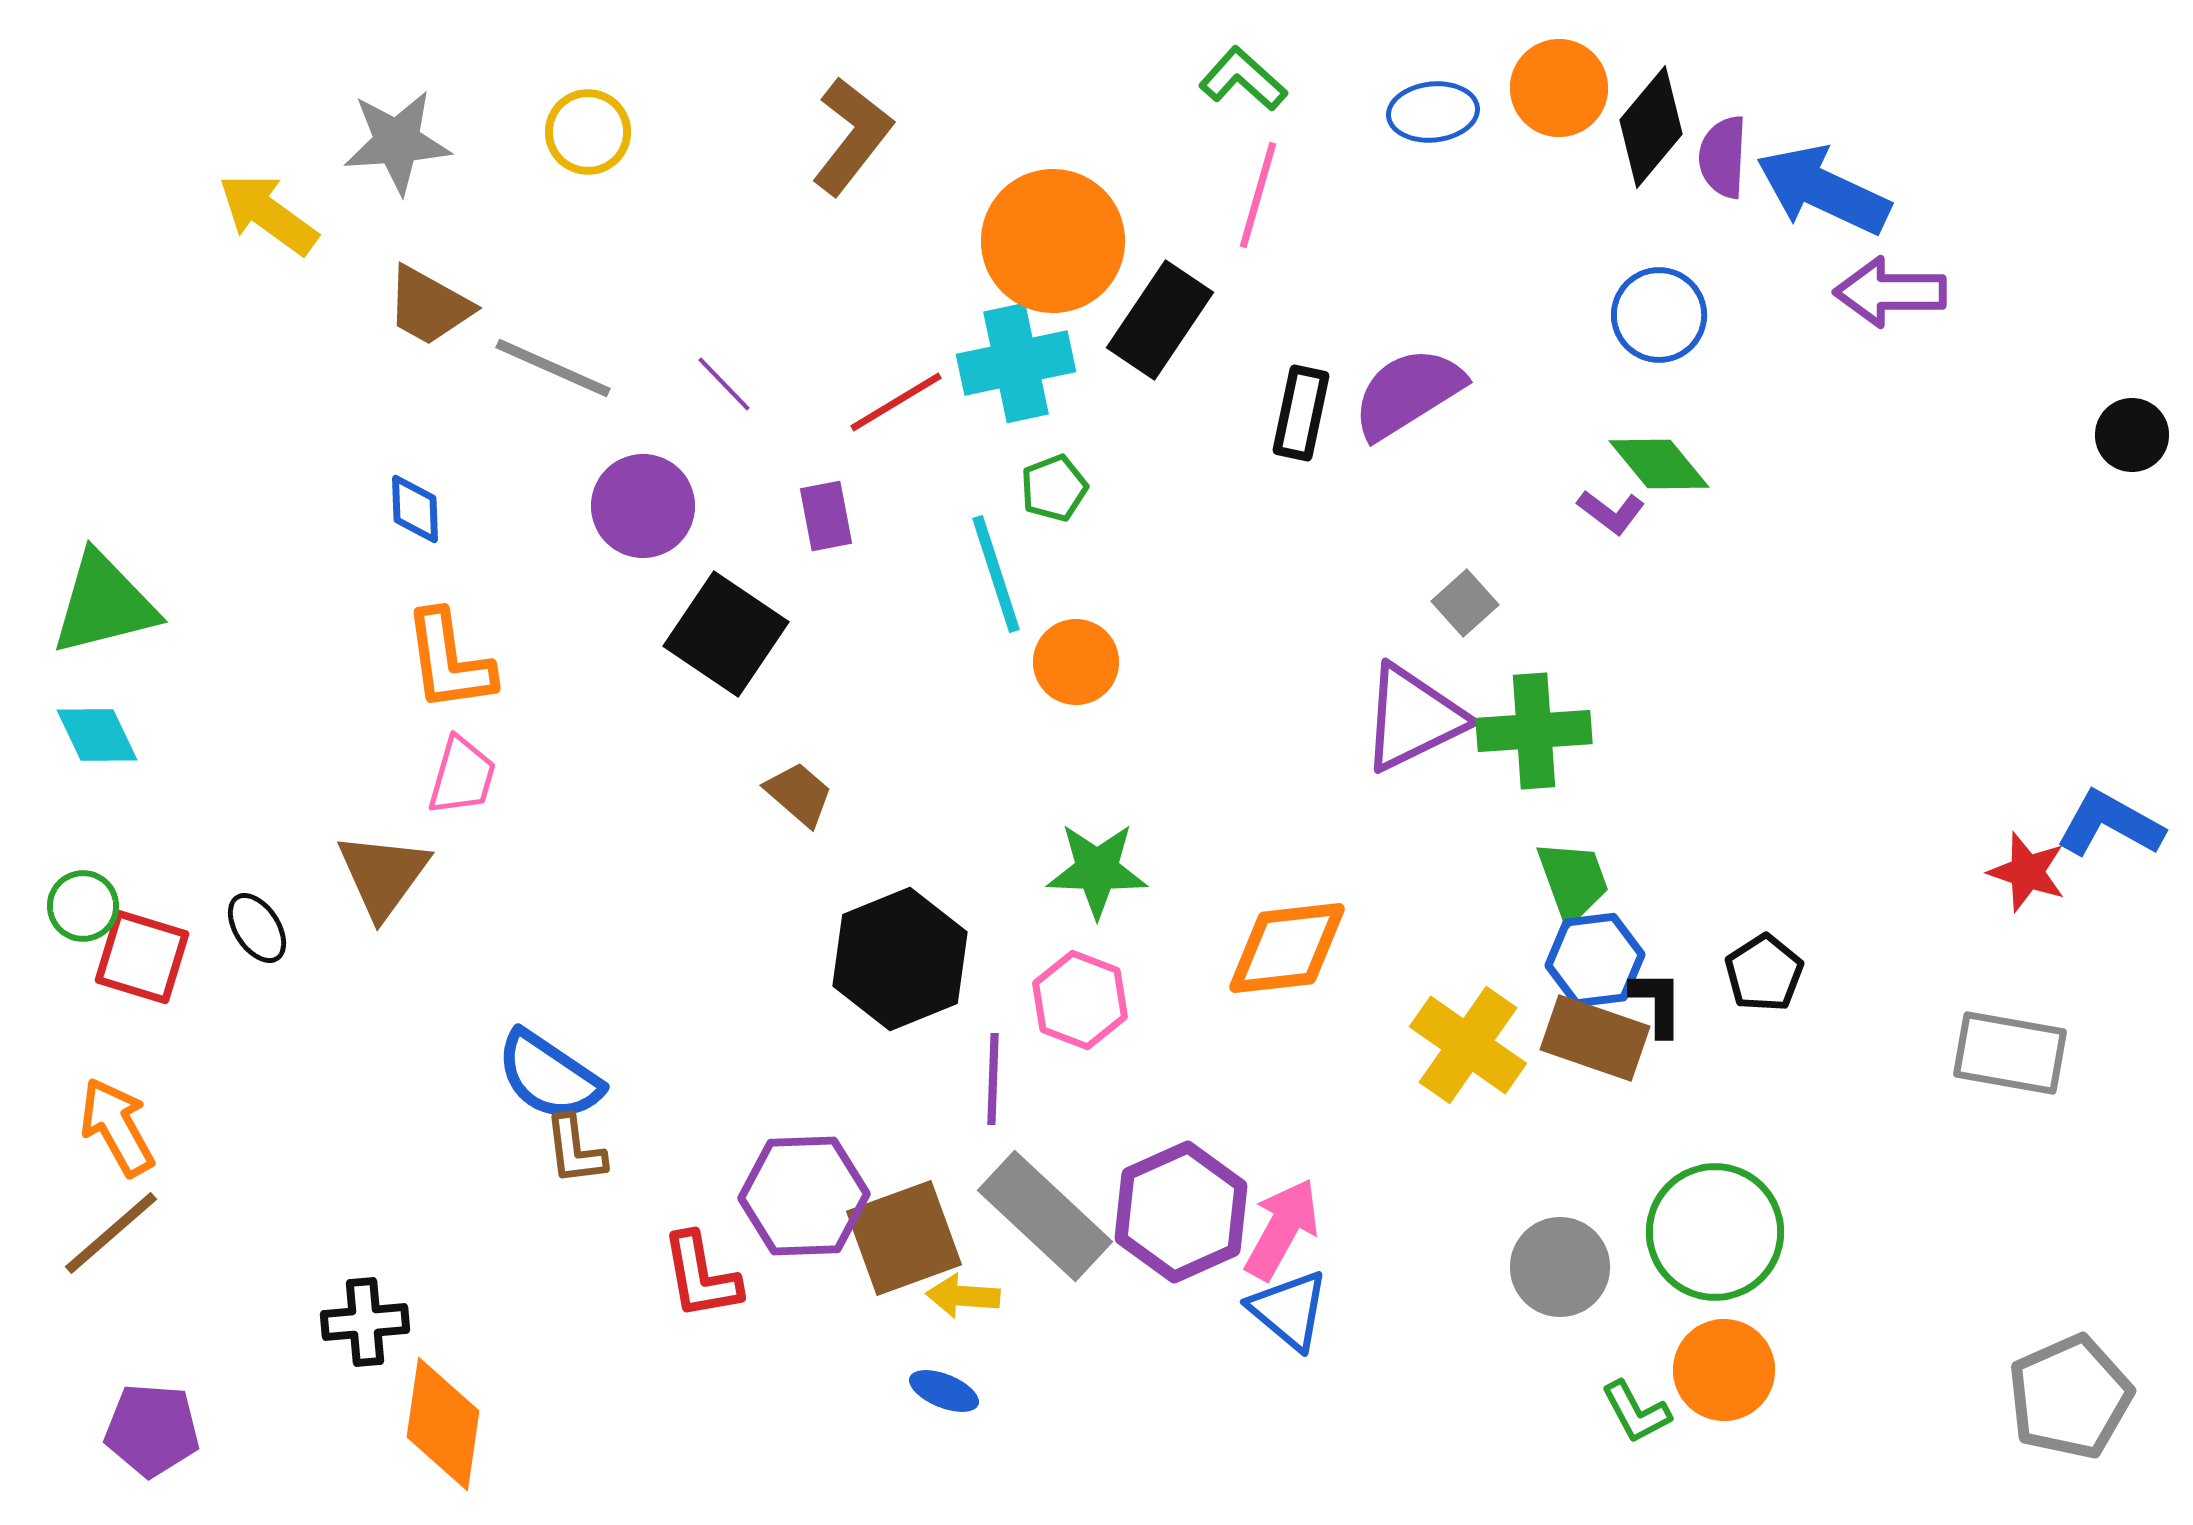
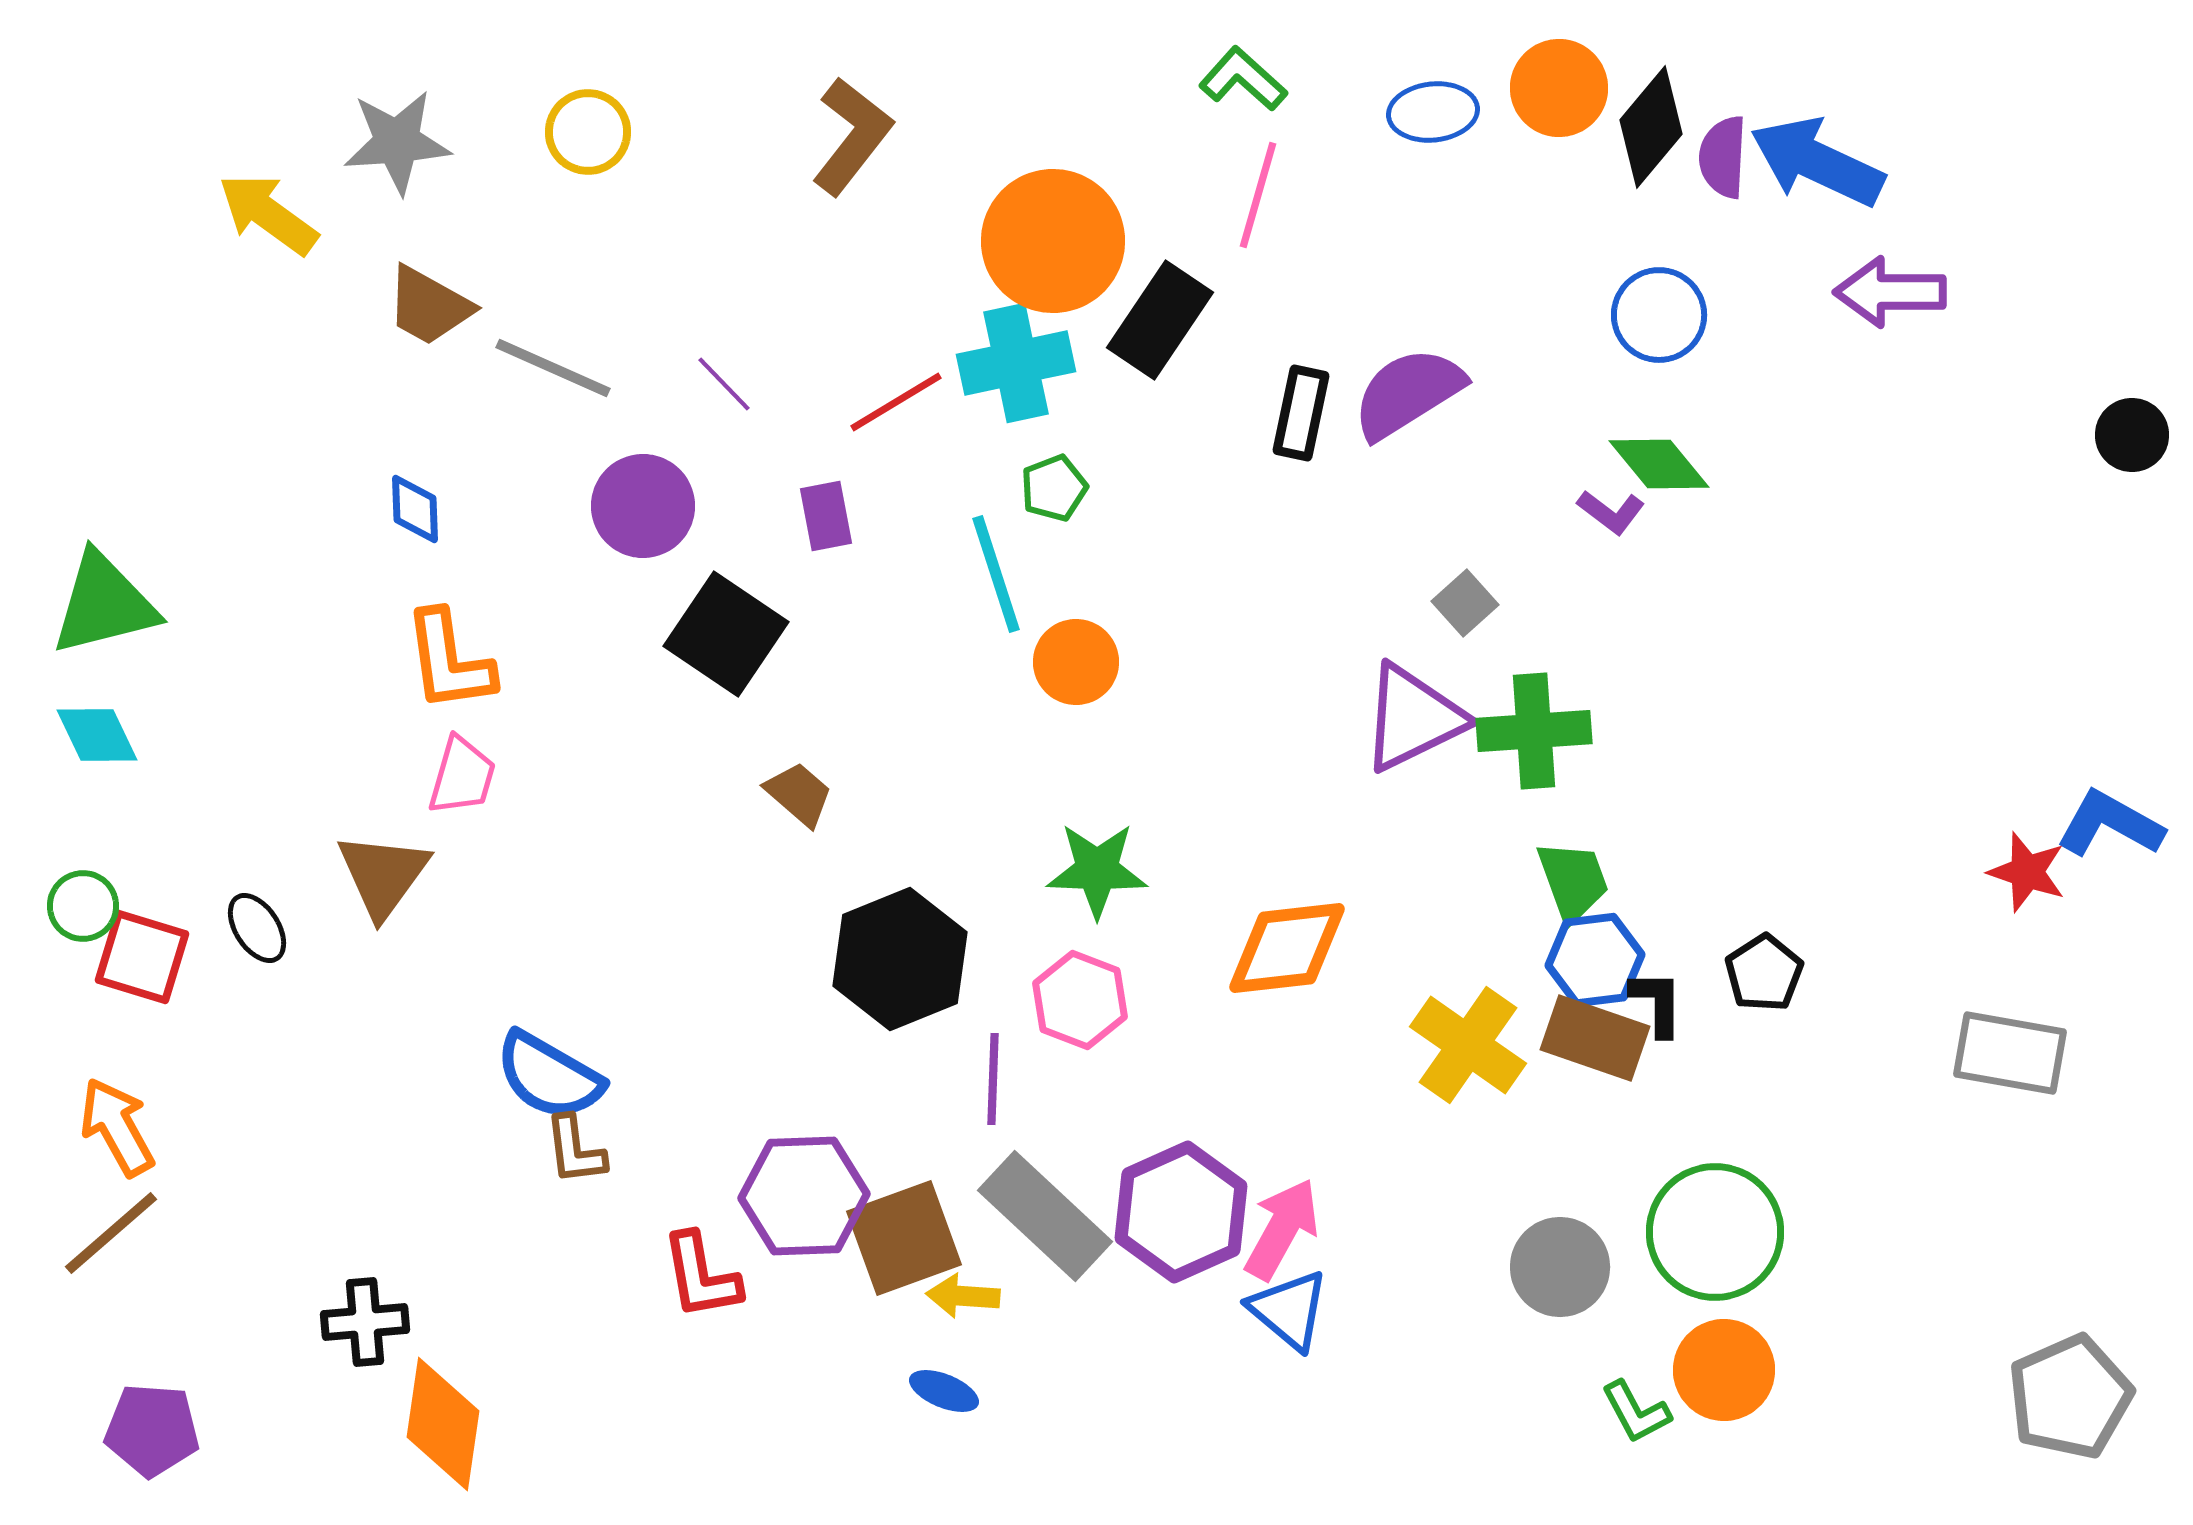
blue arrow at (1823, 190): moved 6 px left, 28 px up
blue semicircle at (549, 1076): rotated 4 degrees counterclockwise
